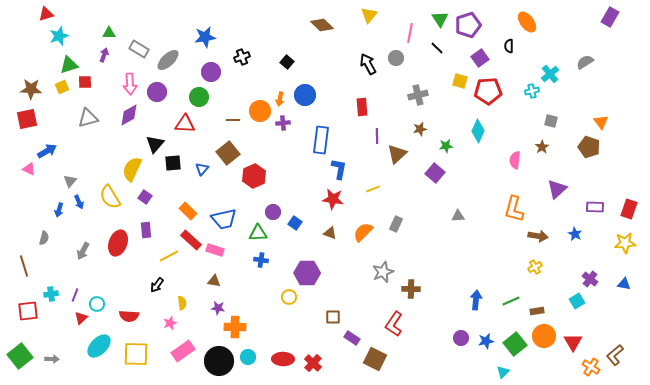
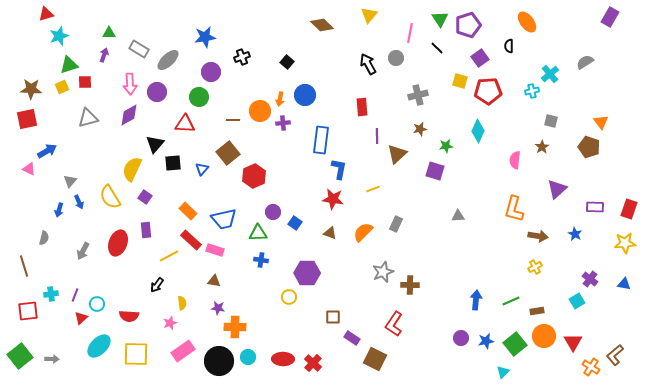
purple square at (435, 173): moved 2 px up; rotated 24 degrees counterclockwise
brown cross at (411, 289): moved 1 px left, 4 px up
